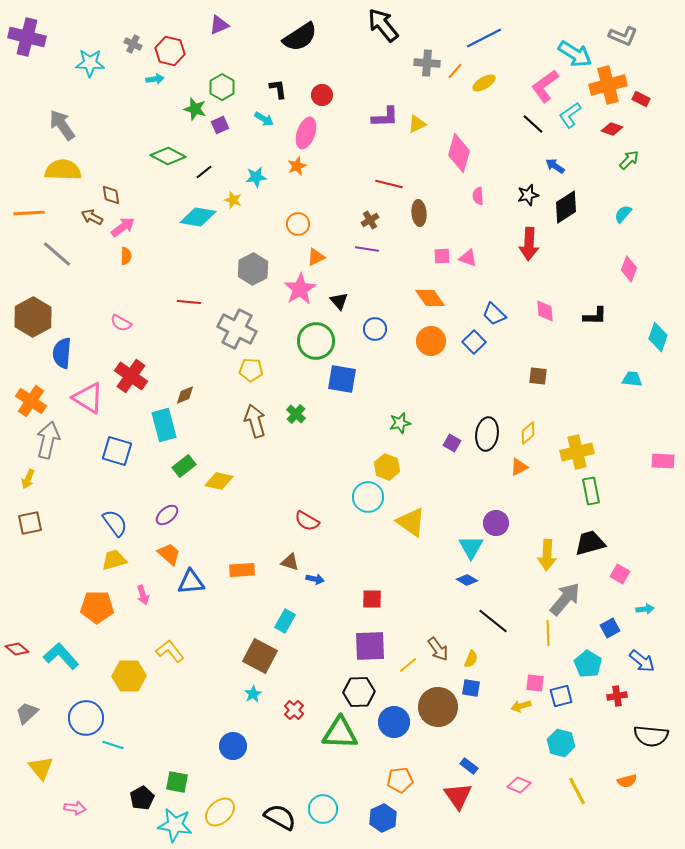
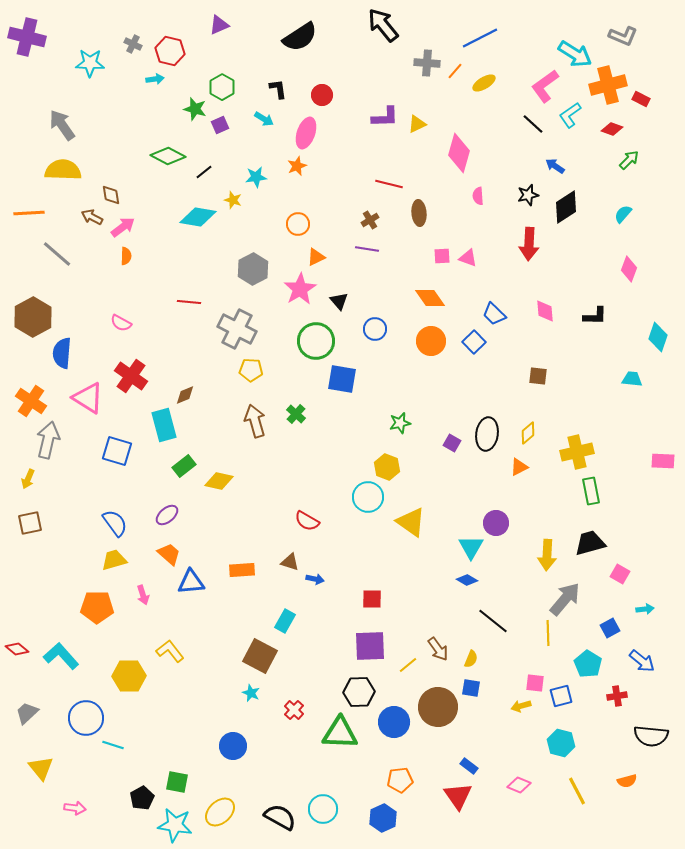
blue line at (484, 38): moved 4 px left
cyan star at (253, 694): moved 2 px left, 1 px up; rotated 18 degrees counterclockwise
